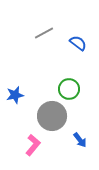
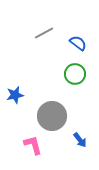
green circle: moved 6 px right, 15 px up
pink L-shape: rotated 55 degrees counterclockwise
